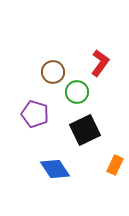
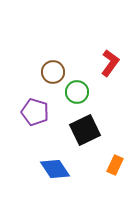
red L-shape: moved 10 px right
purple pentagon: moved 2 px up
